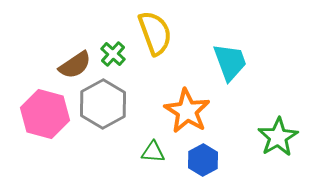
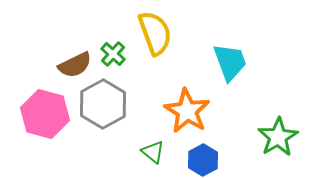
brown semicircle: rotated 8 degrees clockwise
green triangle: rotated 35 degrees clockwise
